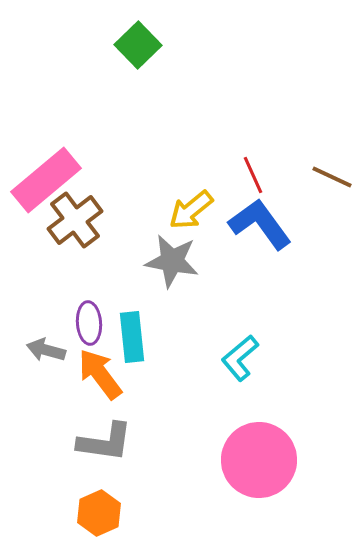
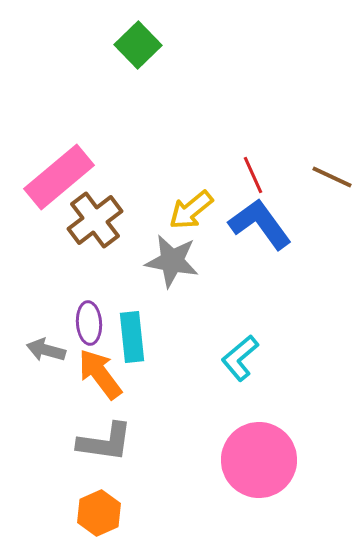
pink rectangle: moved 13 px right, 3 px up
brown cross: moved 20 px right
